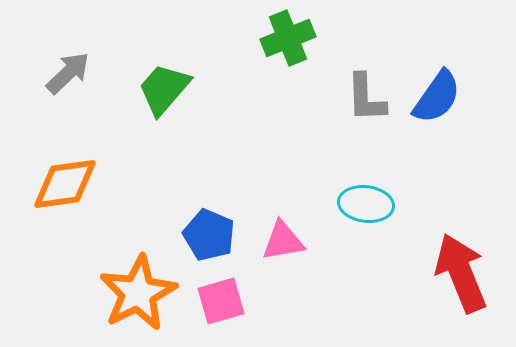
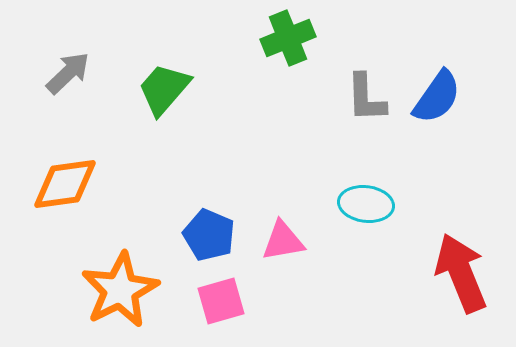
orange star: moved 18 px left, 3 px up
